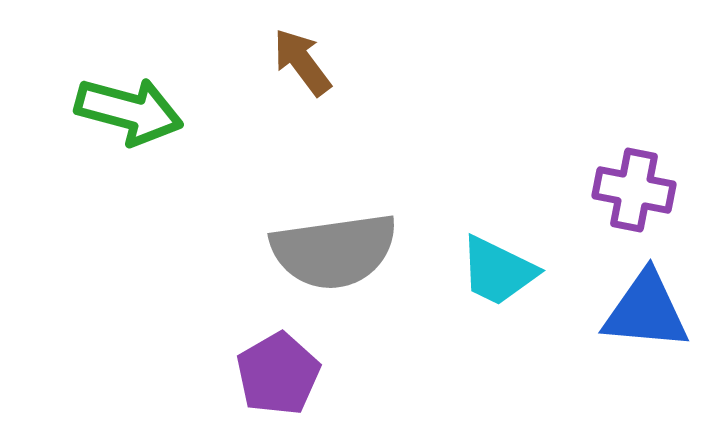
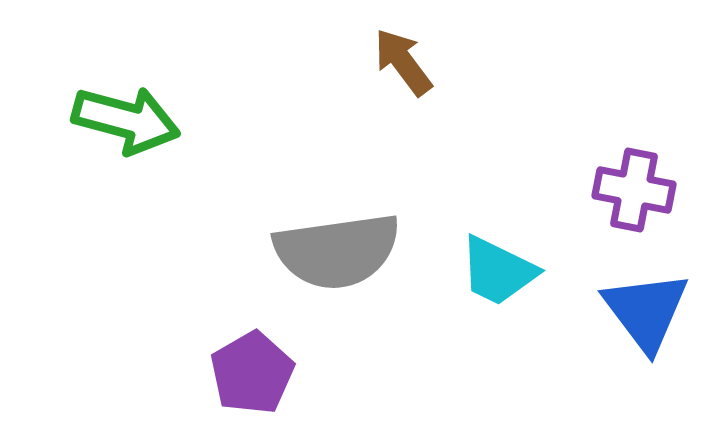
brown arrow: moved 101 px right
green arrow: moved 3 px left, 9 px down
gray semicircle: moved 3 px right
blue triangle: rotated 48 degrees clockwise
purple pentagon: moved 26 px left, 1 px up
